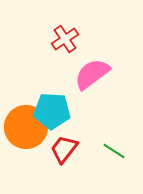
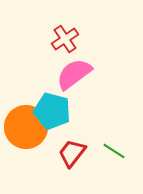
pink semicircle: moved 18 px left
cyan pentagon: rotated 12 degrees clockwise
red trapezoid: moved 8 px right, 4 px down
